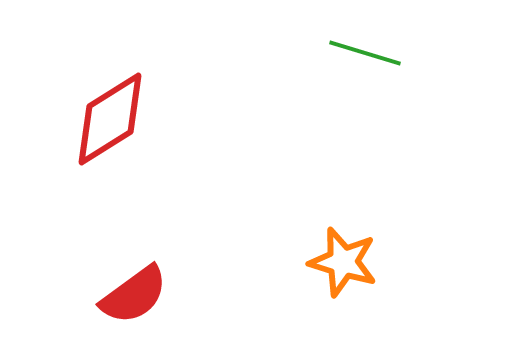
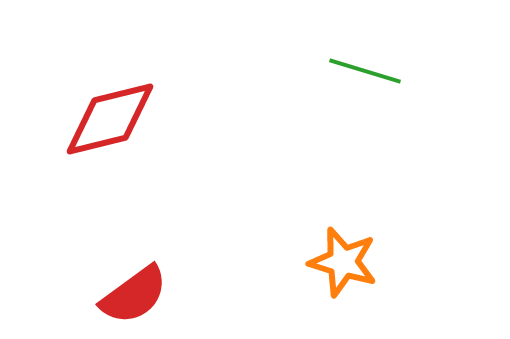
green line: moved 18 px down
red diamond: rotated 18 degrees clockwise
